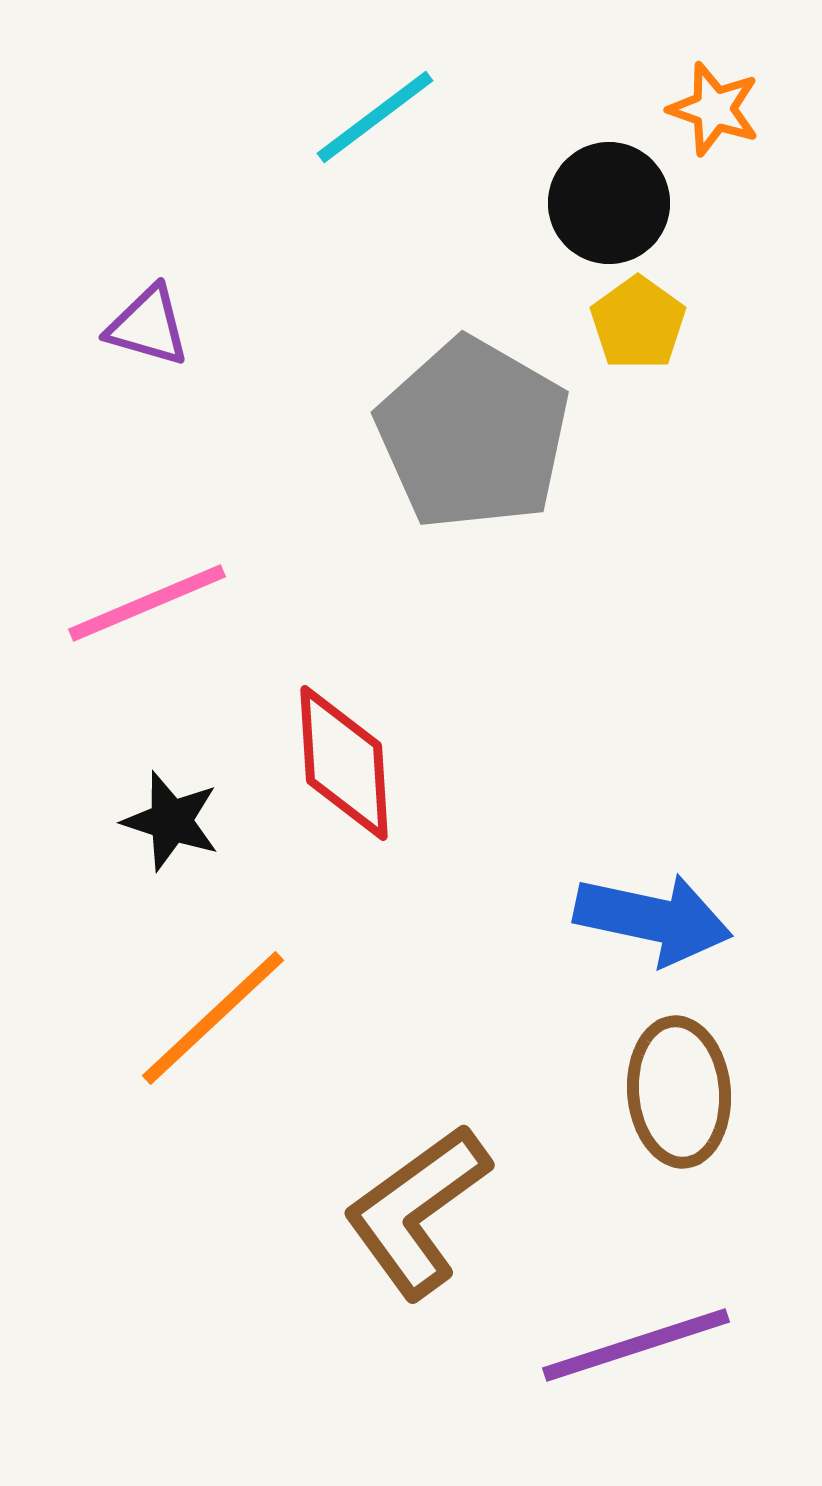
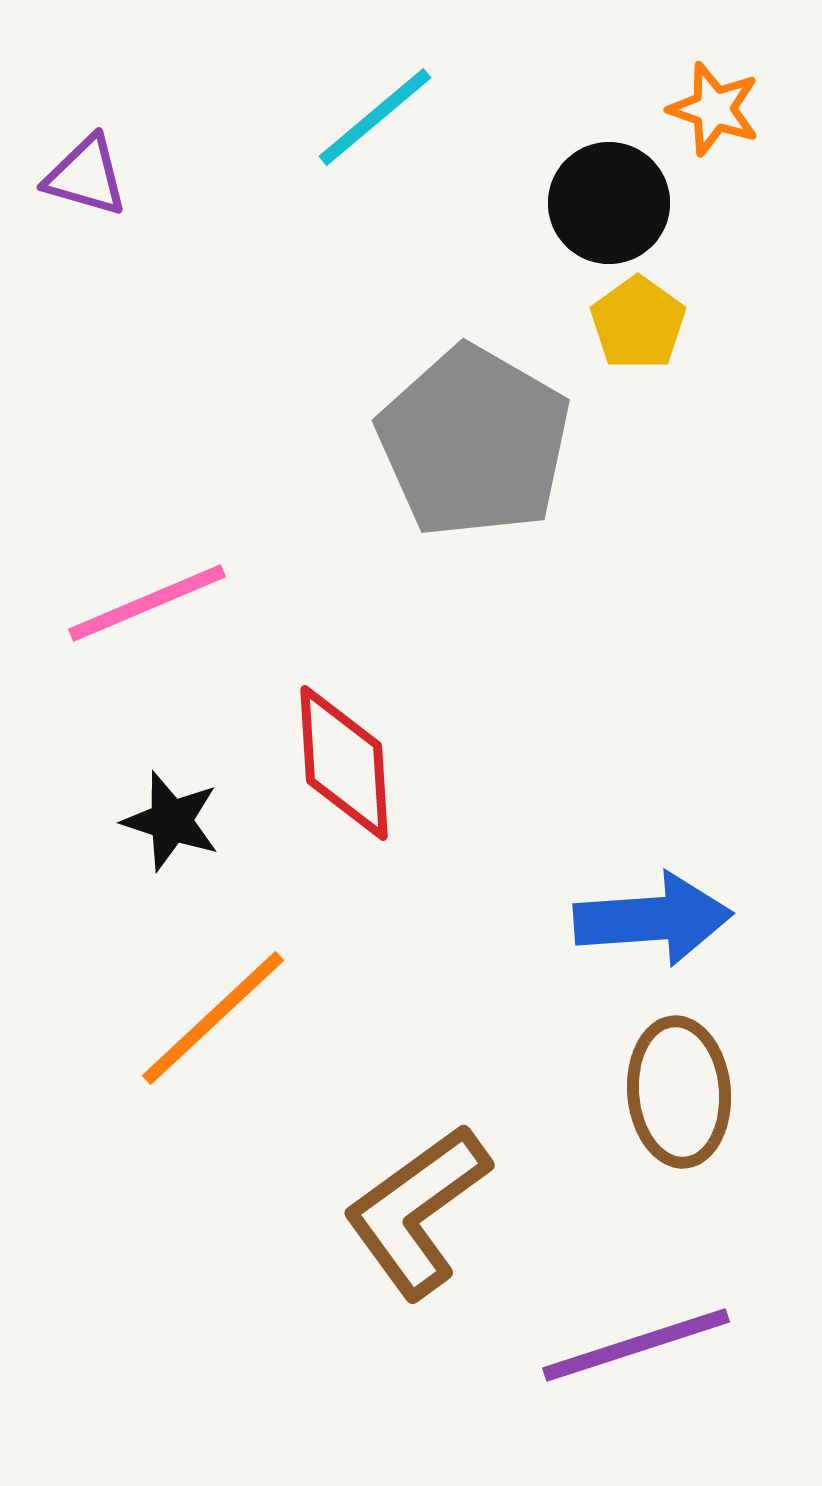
cyan line: rotated 3 degrees counterclockwise
purple triangle: moved 62 px left, 150 px up
gray pentagon: moved 1 px right, 8 px down
blue arrow: rotated 16 degrees counterclockwise
